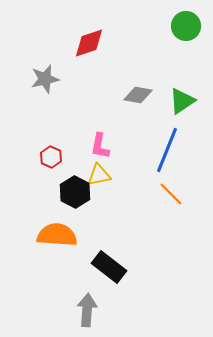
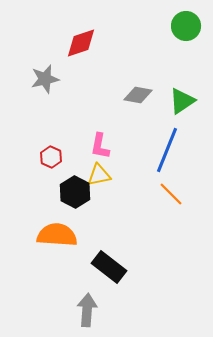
red diamond: moved 8 px left
